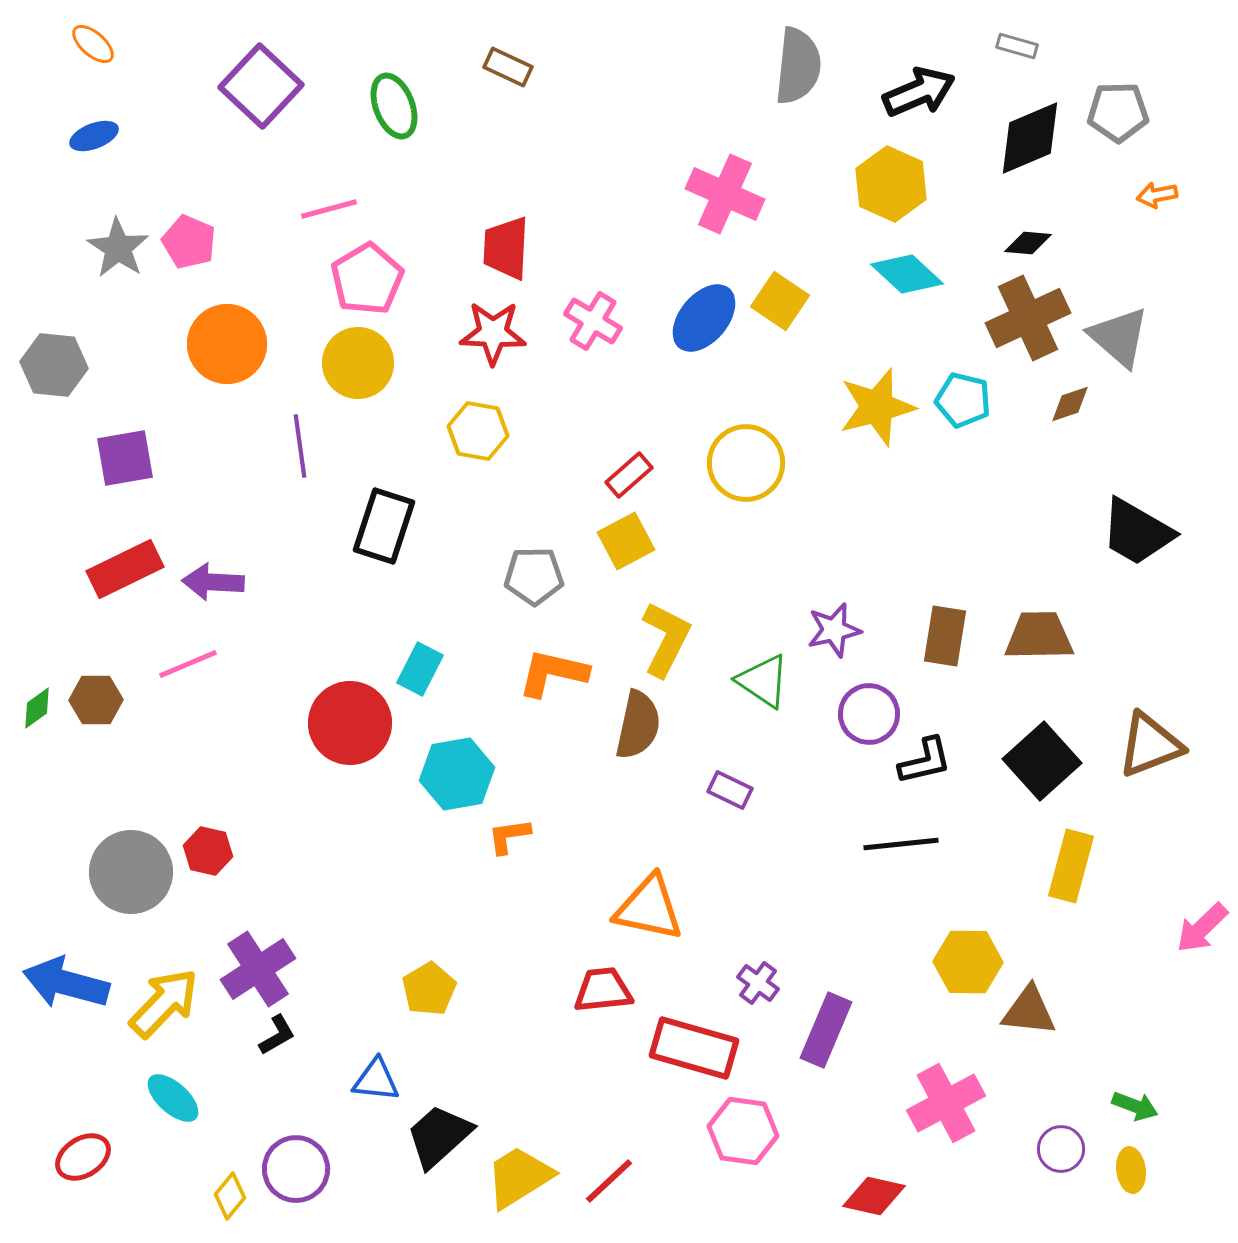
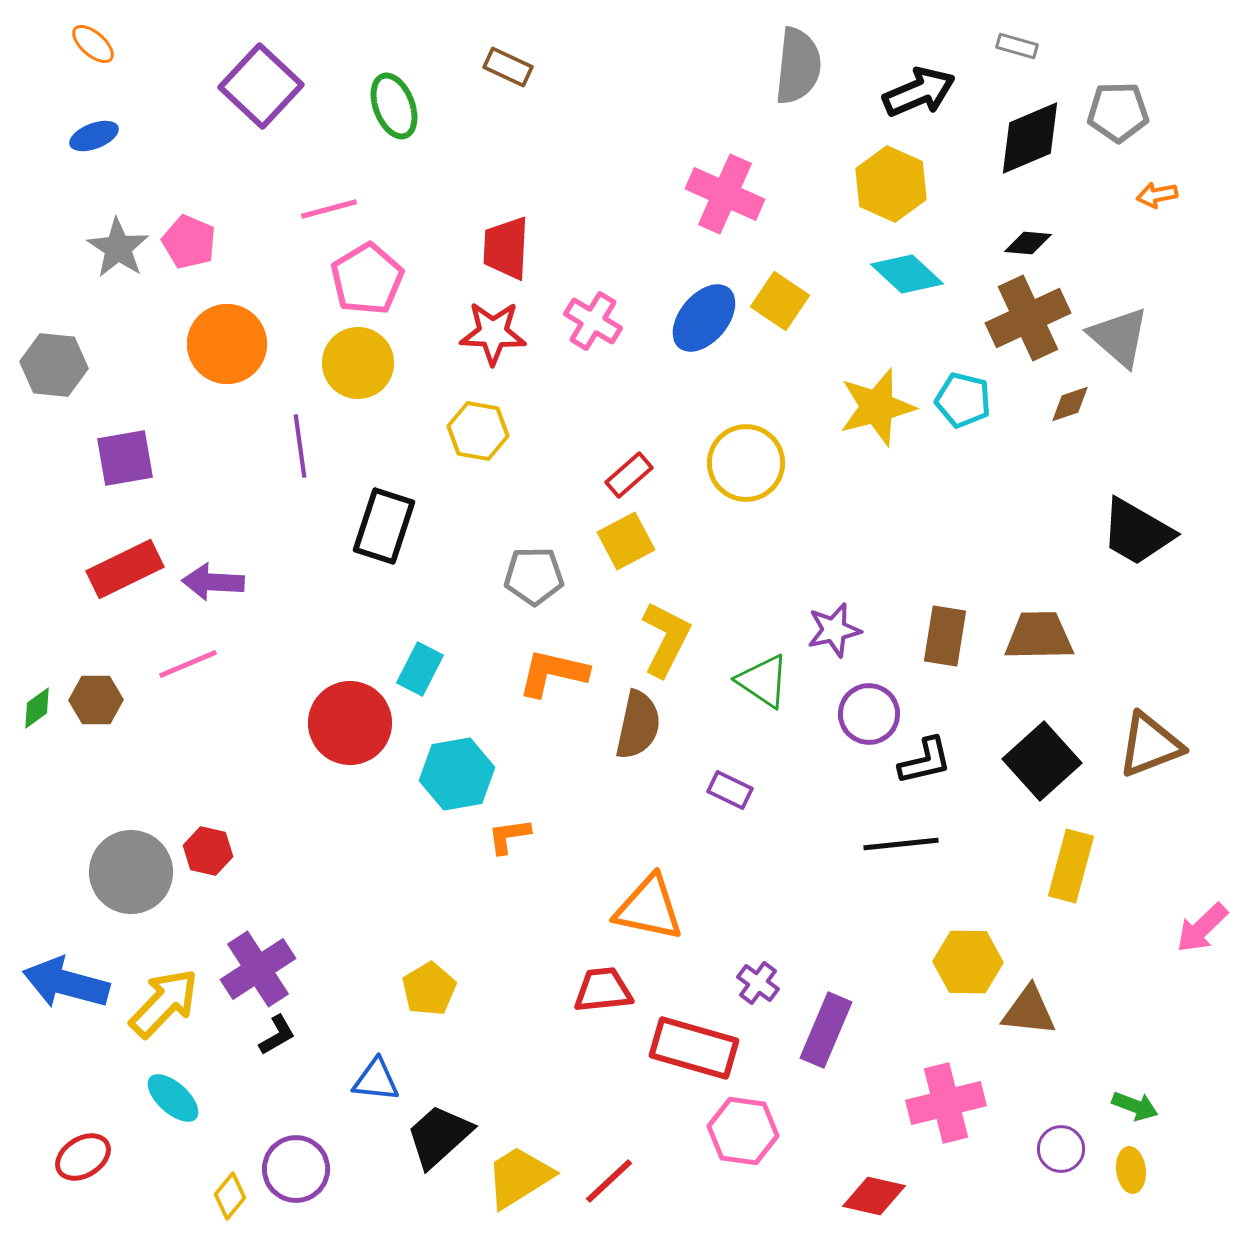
pink cross at (946, 1103): rotated 14 degrees clockwise
